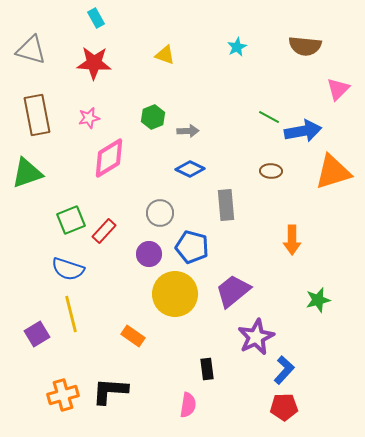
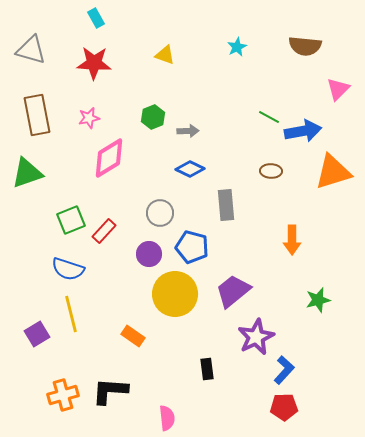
pink semicircle: moved 21 px left, 13 px down; rotated 15 degrees counterclockwise
